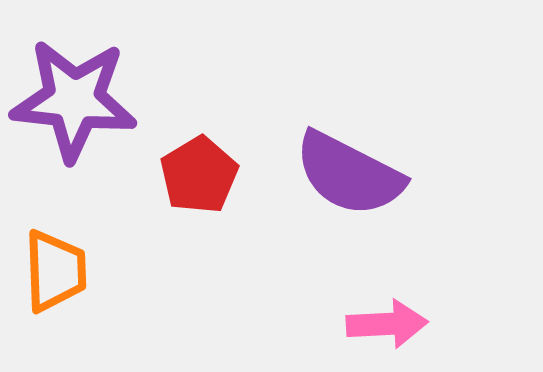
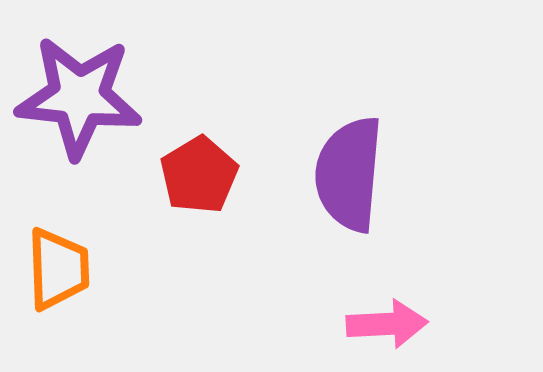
purple star: moved 5 px right, 3 px up
purple semicircle: rotated 68 degrees clockwise
orange trapezoid: moved 3 px right, 2 px up
